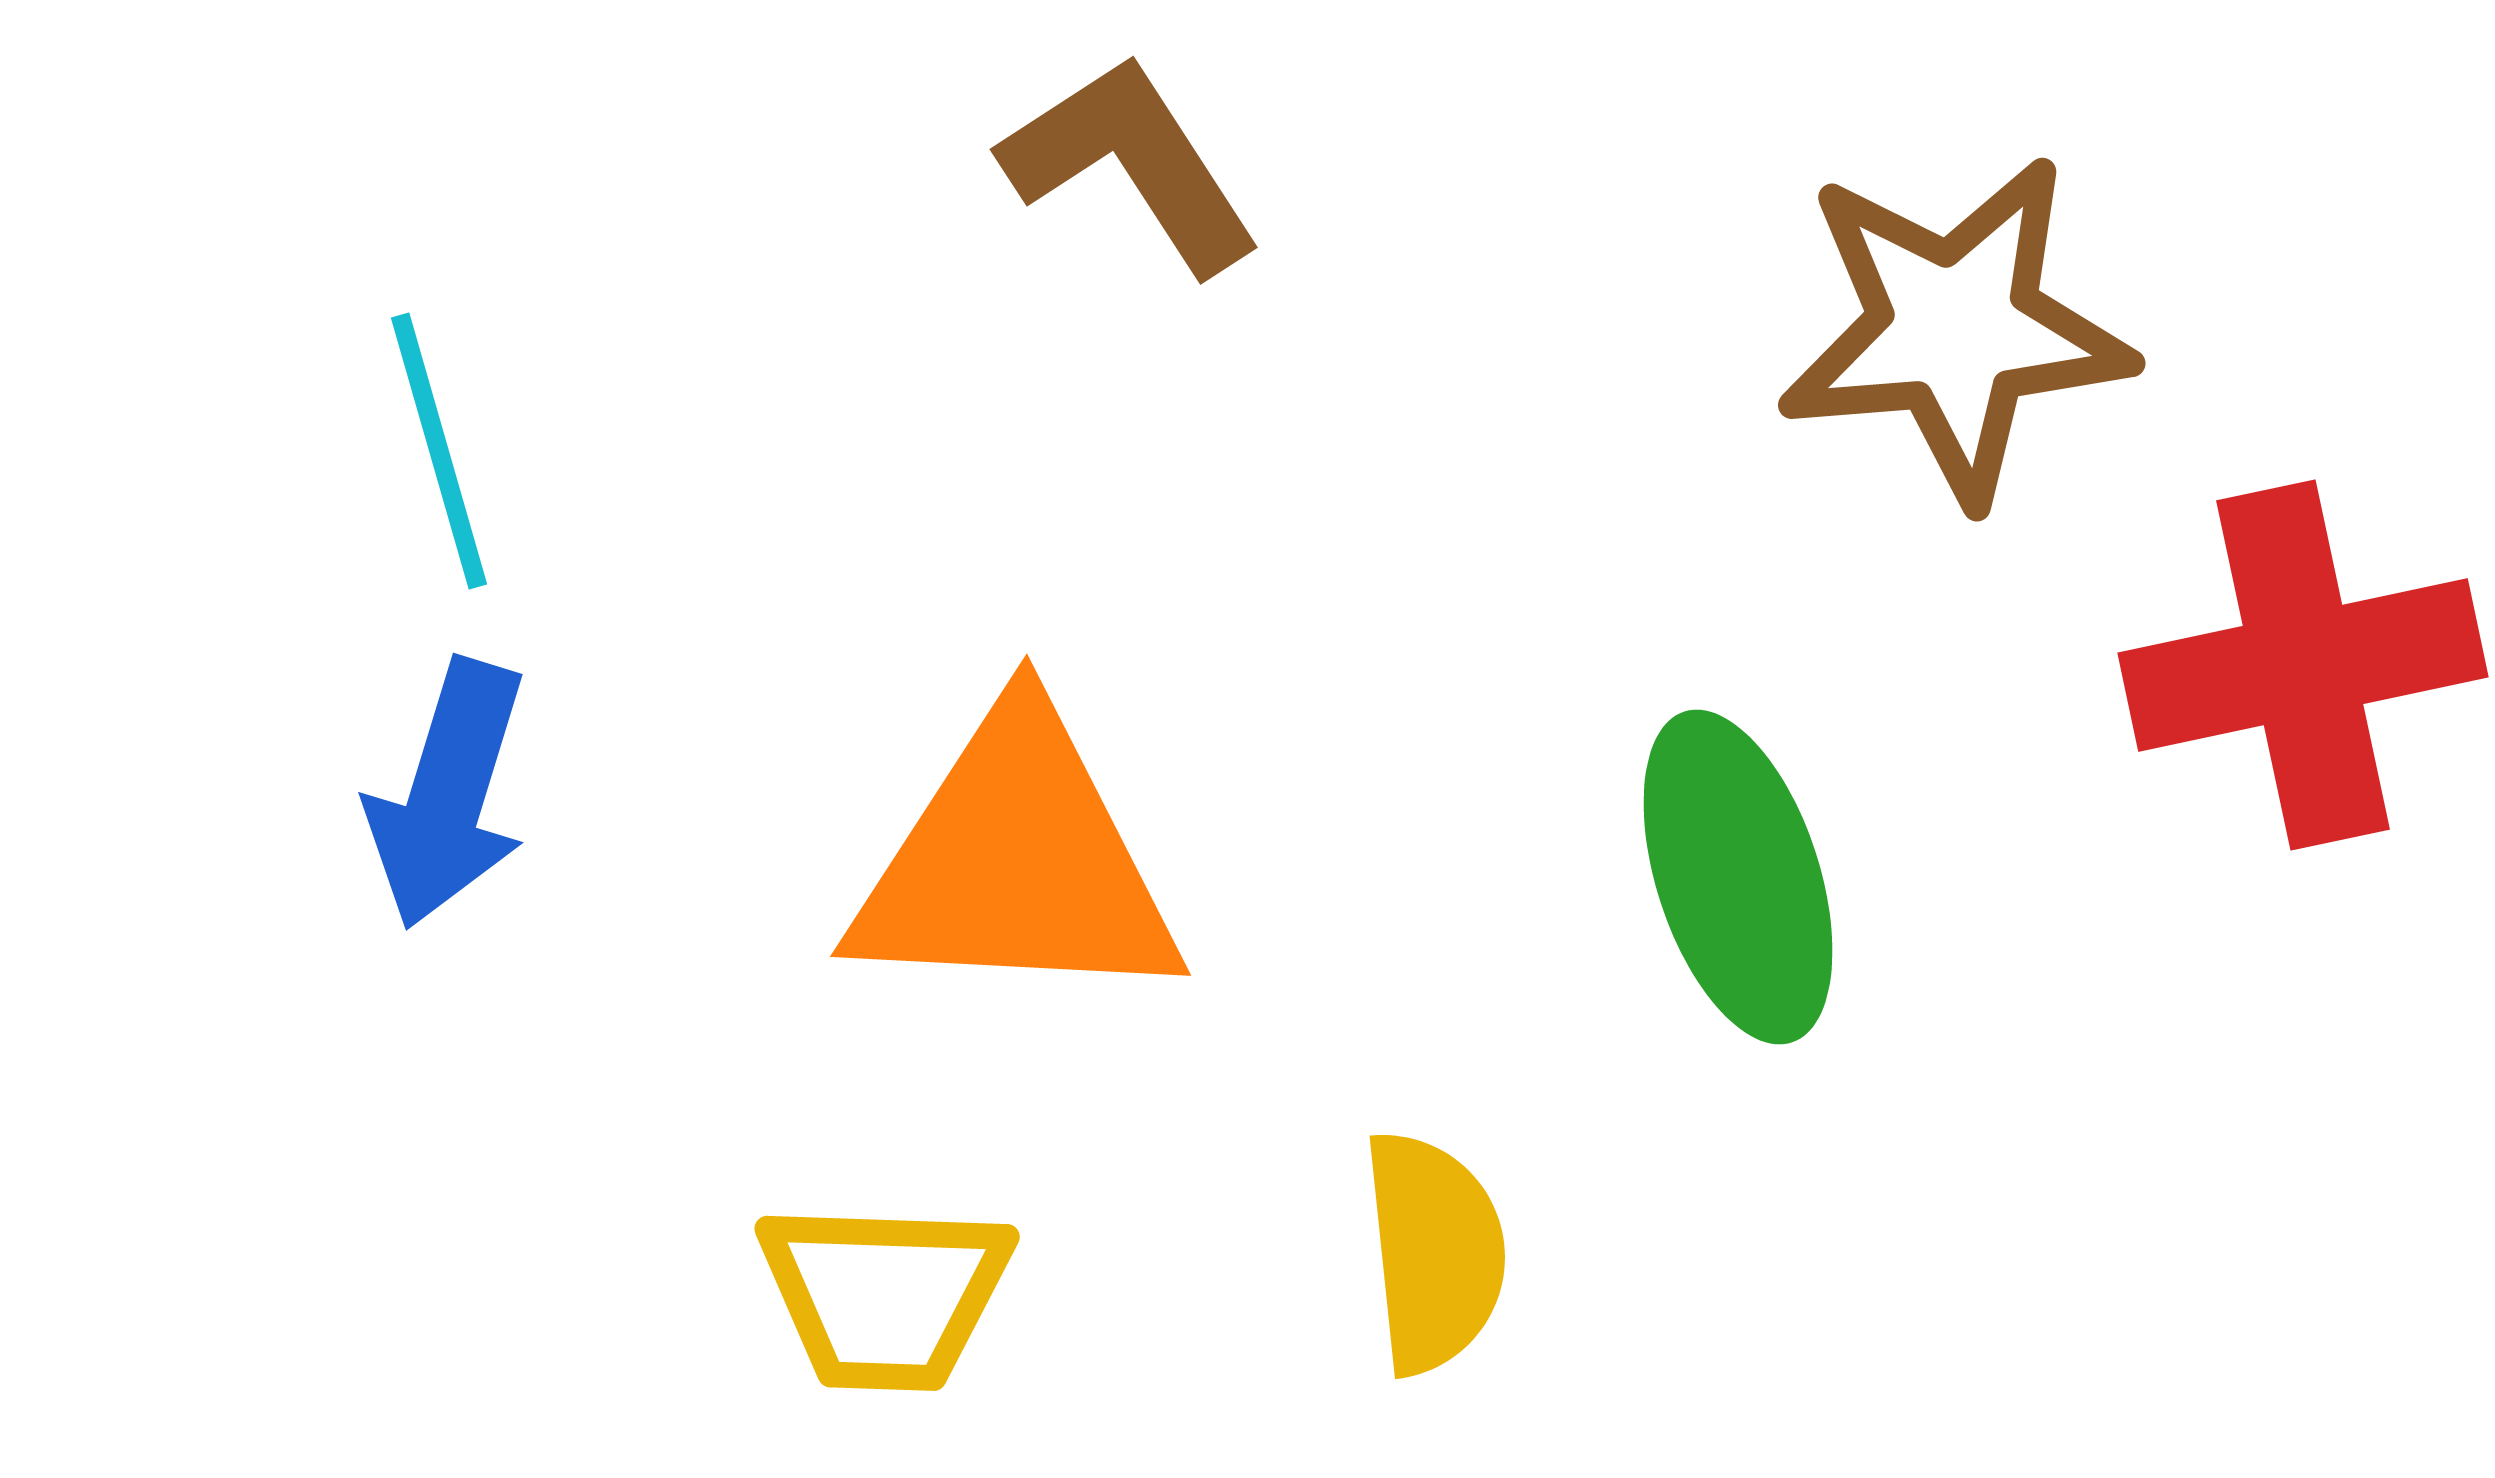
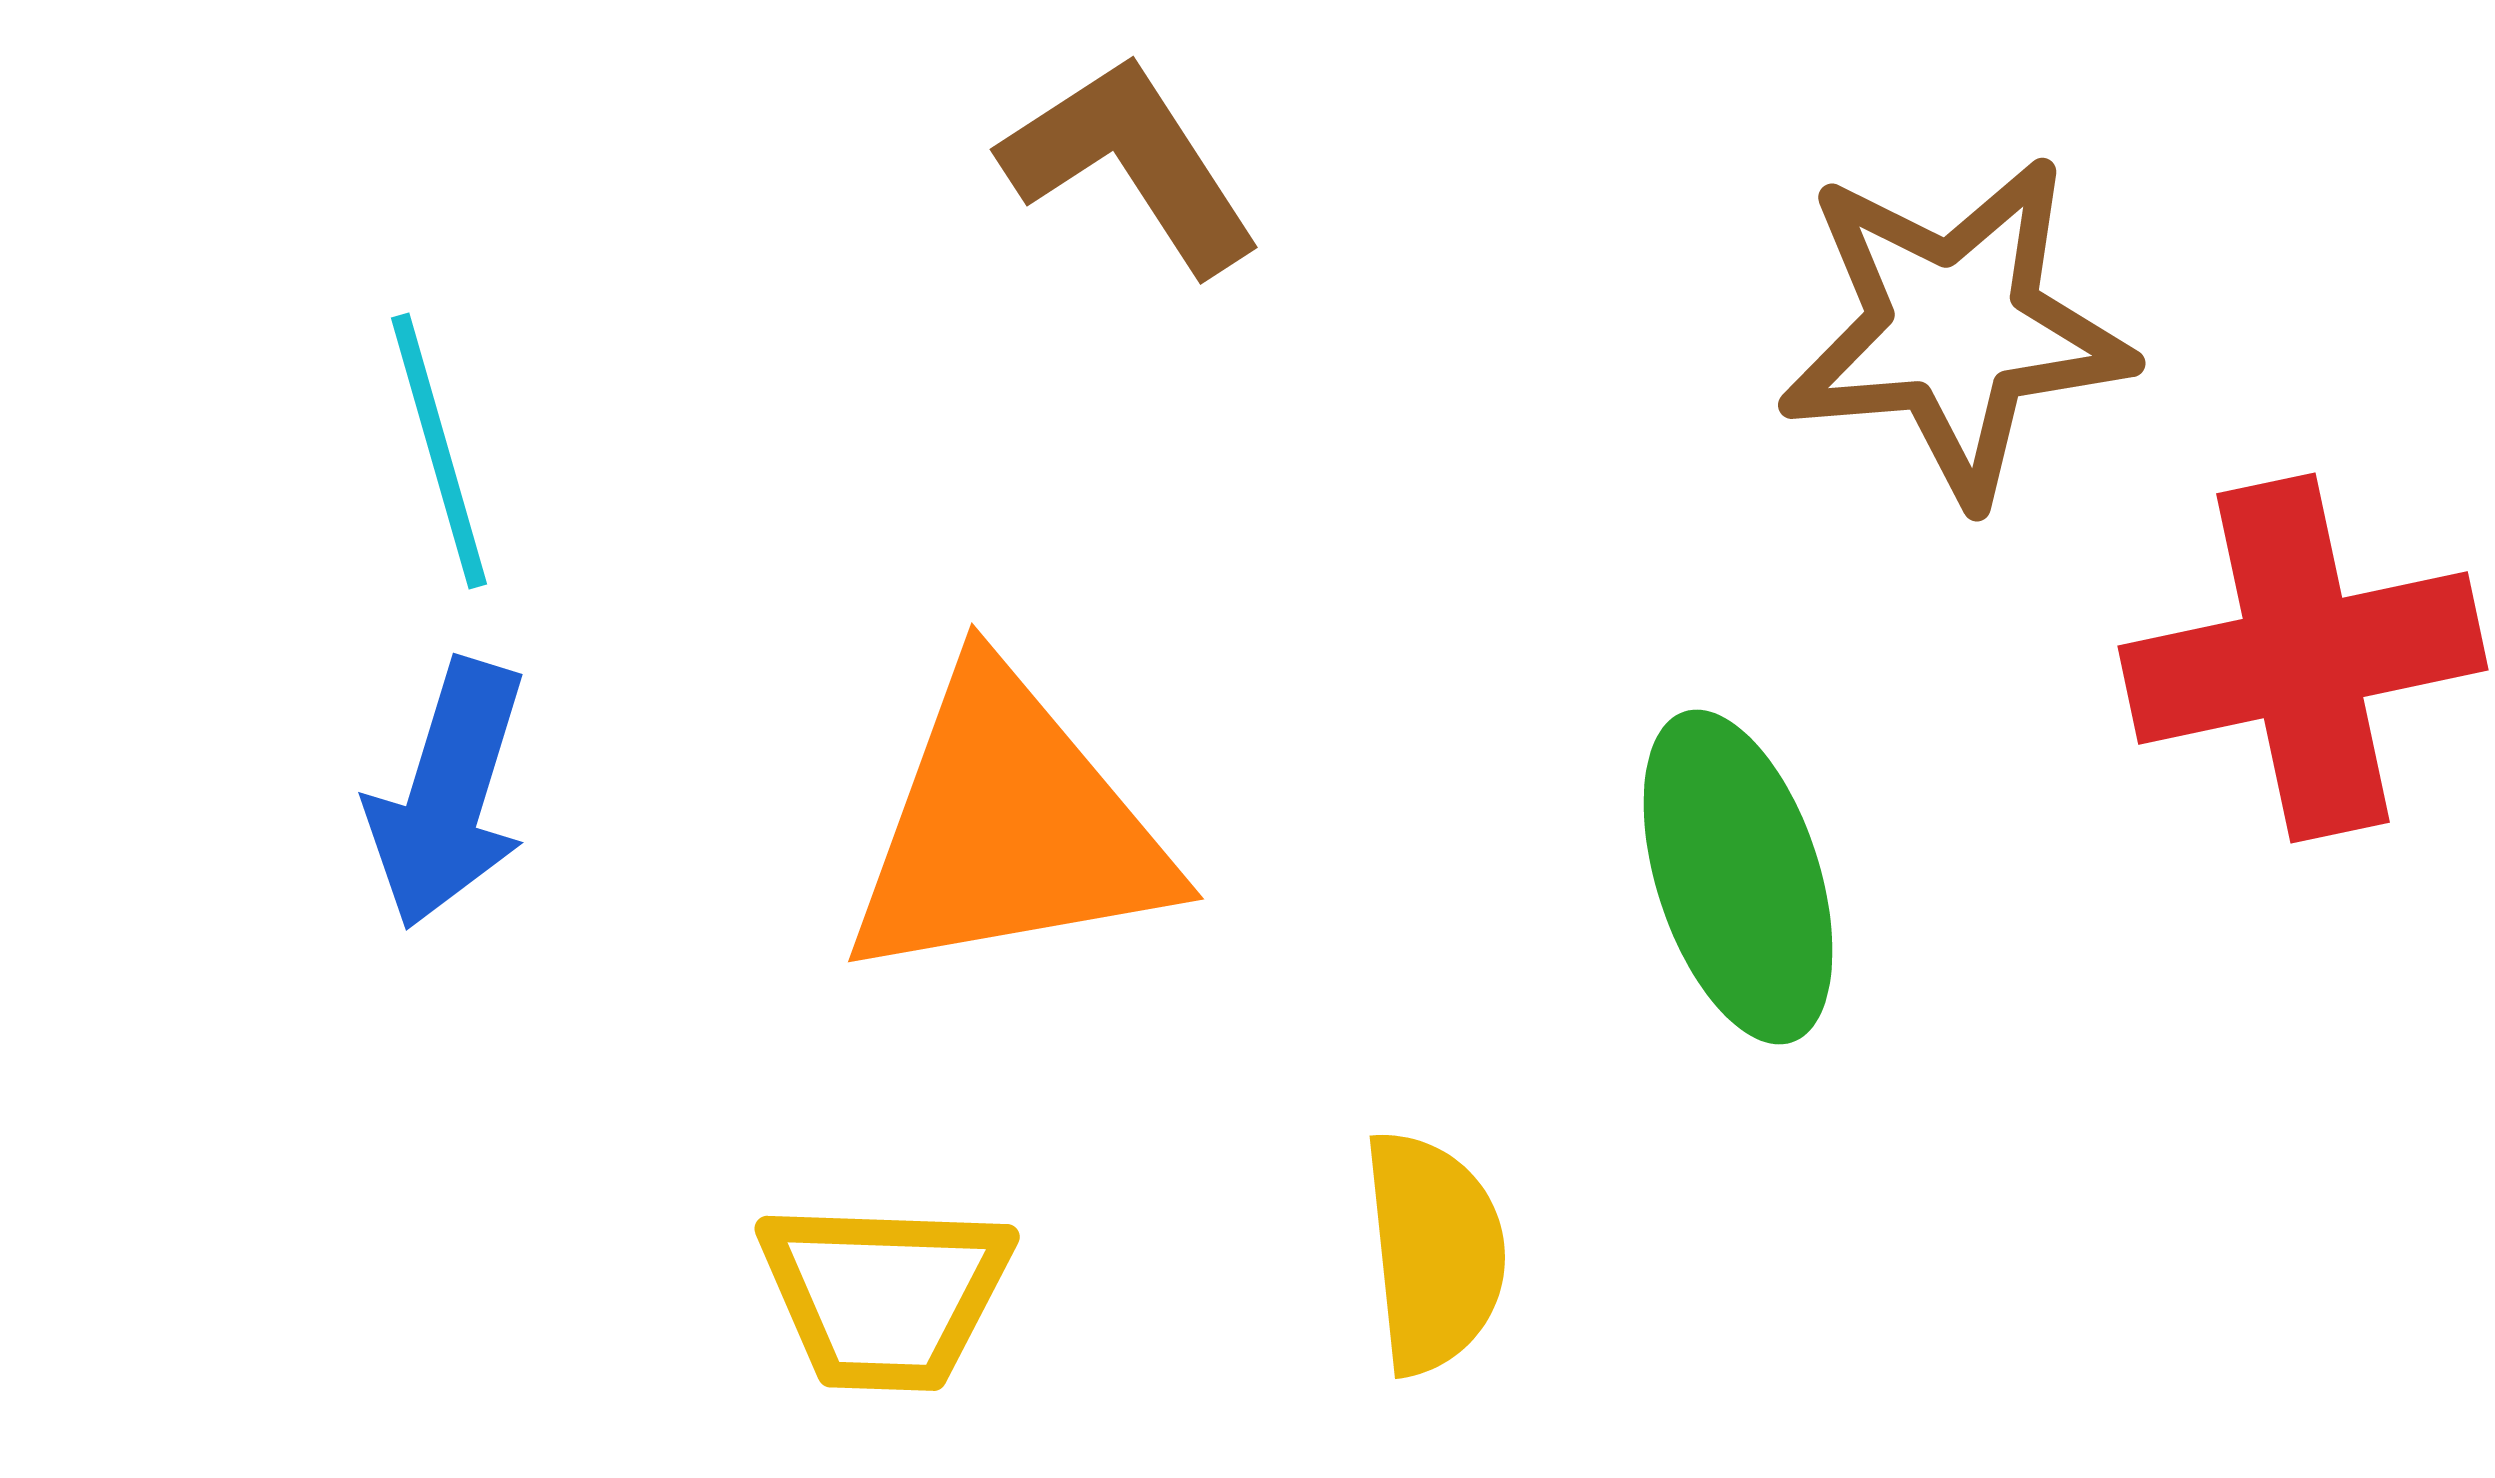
red cross: moved 7 px up
orange triangle: moved 8 px left, 34 px up; rotated 13 degrees counterclockwise
